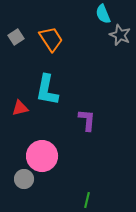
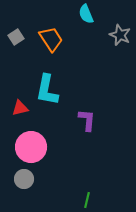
cyan semicircle: moved 17 px left
pink circle: moved 11 px left, 9 px up
